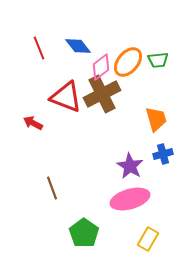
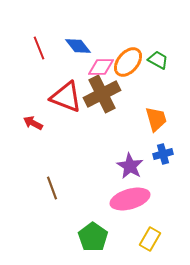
green trapezoid: rotated 145 degrees counterclockwise
pink diamond: rotated 36 degrees clockwise
green pentagon: moved 9 px right, 4 px down
yellow rectangle: moved 2 px right
